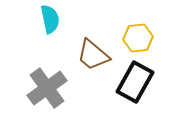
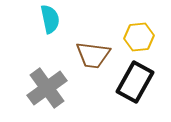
yellow hexagon: moved 1 px right, 1 px up
brown trapezoid: rotated 33 degrees counterclockwise
